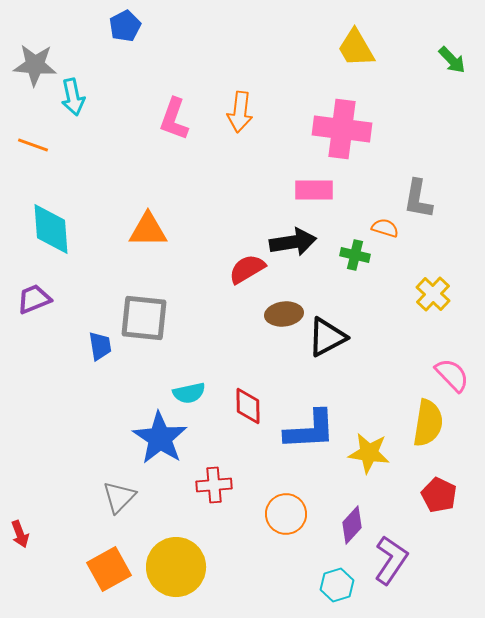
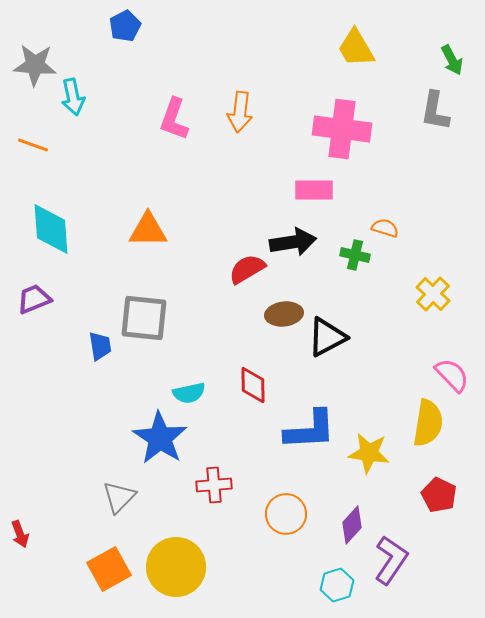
green arrow: rotated 16 degrees clockwise
gray L-shape: moved 17 px right, 88 px up
red diamond: moved 5 px right, 21 px up
